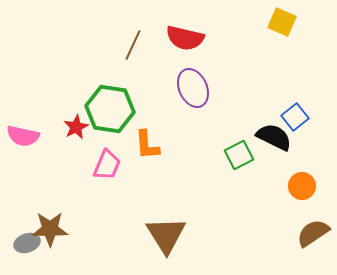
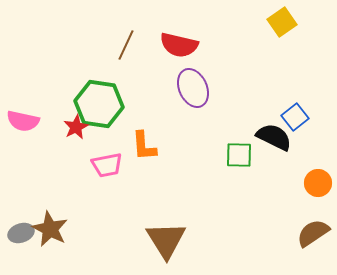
yellow square: rotated 32 degrees clockwise
red semicircle: moved 6 px left, 7 px down
brown line: moved 7 px left
green hexagon: moved 11 px left, 5 px up
pink semicircle: moved 15 px up
orange L-shape: moved 3 px left, 1 px down
green square: rotated 28 degrees clockwise
pink trapezoid: rotated 56 degrees clockwise
orange circle: moved 16 px right, 3 px up
brown star: rotated 27 degrees clockwise
brown triangle: moved 5 px down
gray ellipse: moved 6 px left, 10 px up
